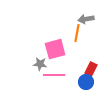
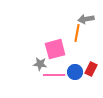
blue circle: moved 11 px left, 10 px up
